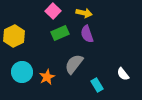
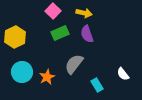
yellow hexagon: moved 1 px right, 1 px down
